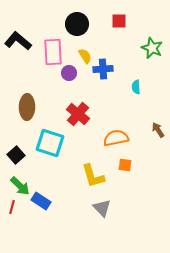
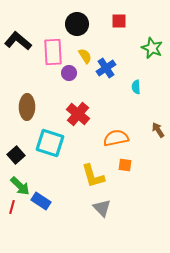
blue cross: moved 3 px right, 1 px up; rotated 30 degrees counterclockwise
